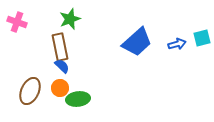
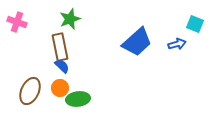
cyan square: moved 7 px left, 14 px up; rotated 36 degrees clockwise
